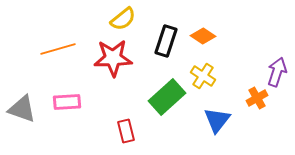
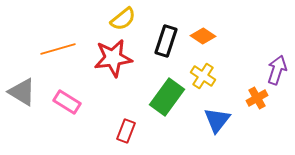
red star: rotated 6 degrees counterclockwise
purple arrow: moved 2 px up
green rectangle: rotated 12 degrees counterclockwise
pink rectangle: rotated 36 degrees clockwise
gray triangle: moved 17 px up; rotated 12 degrees clockwise
red rectangle: rotated 35 degrees clockwise
